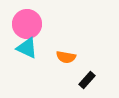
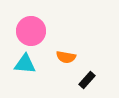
pink circle: moved 4 px right, 7 px down
cyan triangle: moved 2 px left, 16 px down; rotated 20 degrees counterclockwise
